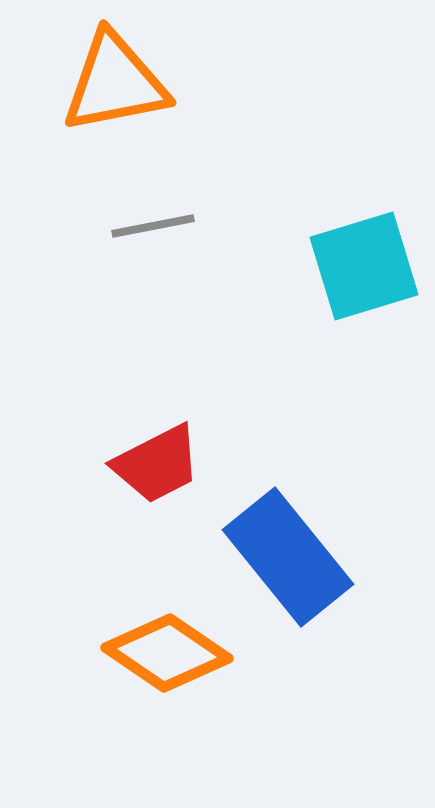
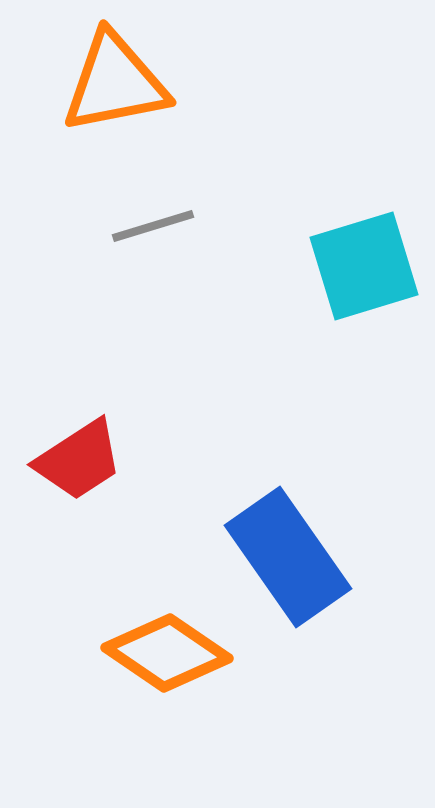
gray line: rotated 6 degrees counterclockwise
red trapezoid: moved 78 px left, 4 px up; rotated 6 degrees counterclockwise
blue rectangle: rotated 4 degrees clockwise
